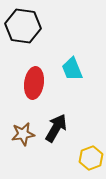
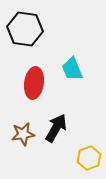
black hexagon: moved 2 px right, 3 px down
yellow hexagon: moved 2 px left
